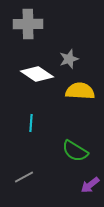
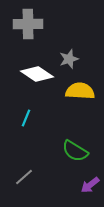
cyan line: moved 5 px left, 5 px up; rotated 18 degrees clockwise
gray line: rotated 12 degrees counterclockwise
